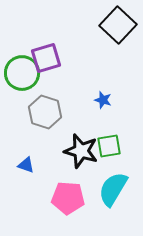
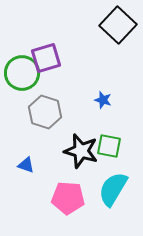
green square: rotated 20 degrees clockwise
